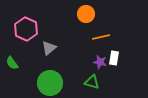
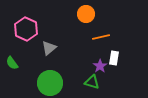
purple star: moved 4 px down; rotated 24 degrees clockwise
